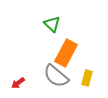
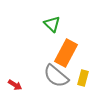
yellow rectangle: moved 4 px left
red arrow: moved 3 px left, 2 px down; rotated 112 degrees counterclockwise
